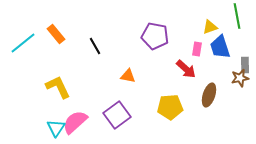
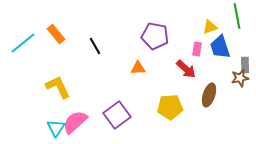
orange triangle: moved 10 px right, 8 px up; rotated 14 degrees counterclockwise
